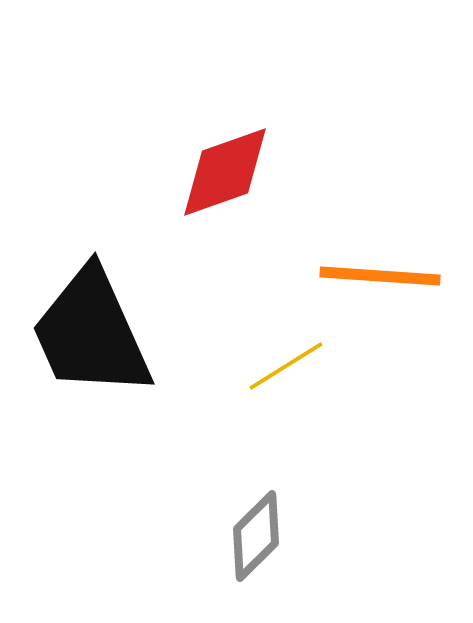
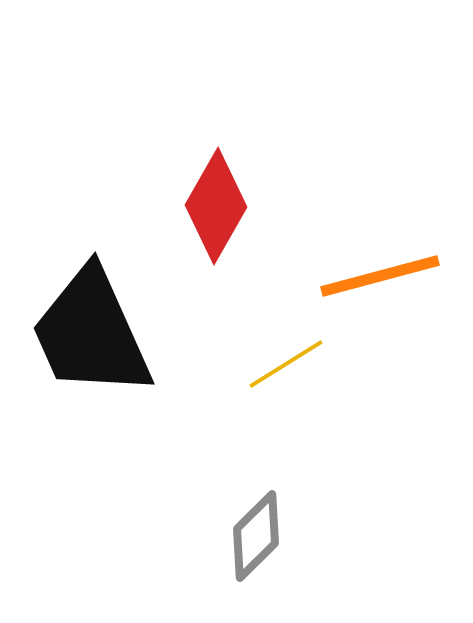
red diamond: moved 9 px left, 34 px down; rotated 41 degrees counterclockwise
orange line: rotated 19 degrees counterclockwise
yellow line: moved 2 px up
